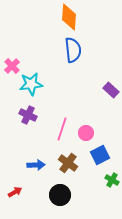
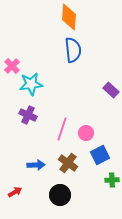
green cross: rotated 32 degrees counterclockwise
